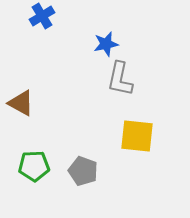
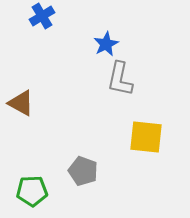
blue star: rotated 15 degrees counterclockwise
yellow square: moved 9 px right, 1 px down
green pentagon: moved 2 px left, 25 px down
